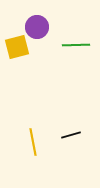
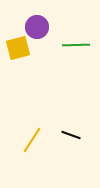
yellow square: moved 1 px right, 1 px down
black line: rotated 36 degrees clockwise
yellow line: moved 1 px left, 2 px up; rotated 44 degrees clockwise
